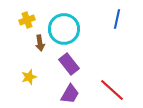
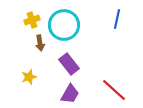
yellow cross: moved 5 px right
cyan circle: moved 4 px up
red line: moved 2 px right
